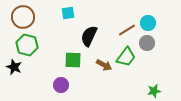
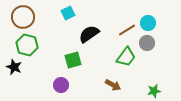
cyan square: rotated 16 degrees counterclockwise
black semicircle: moved 2 px up; rotated 30 degrees clockwise
green square: rotated 18 degrees counterclockwise
brown arrow: moved 9 px right, 20 px down
